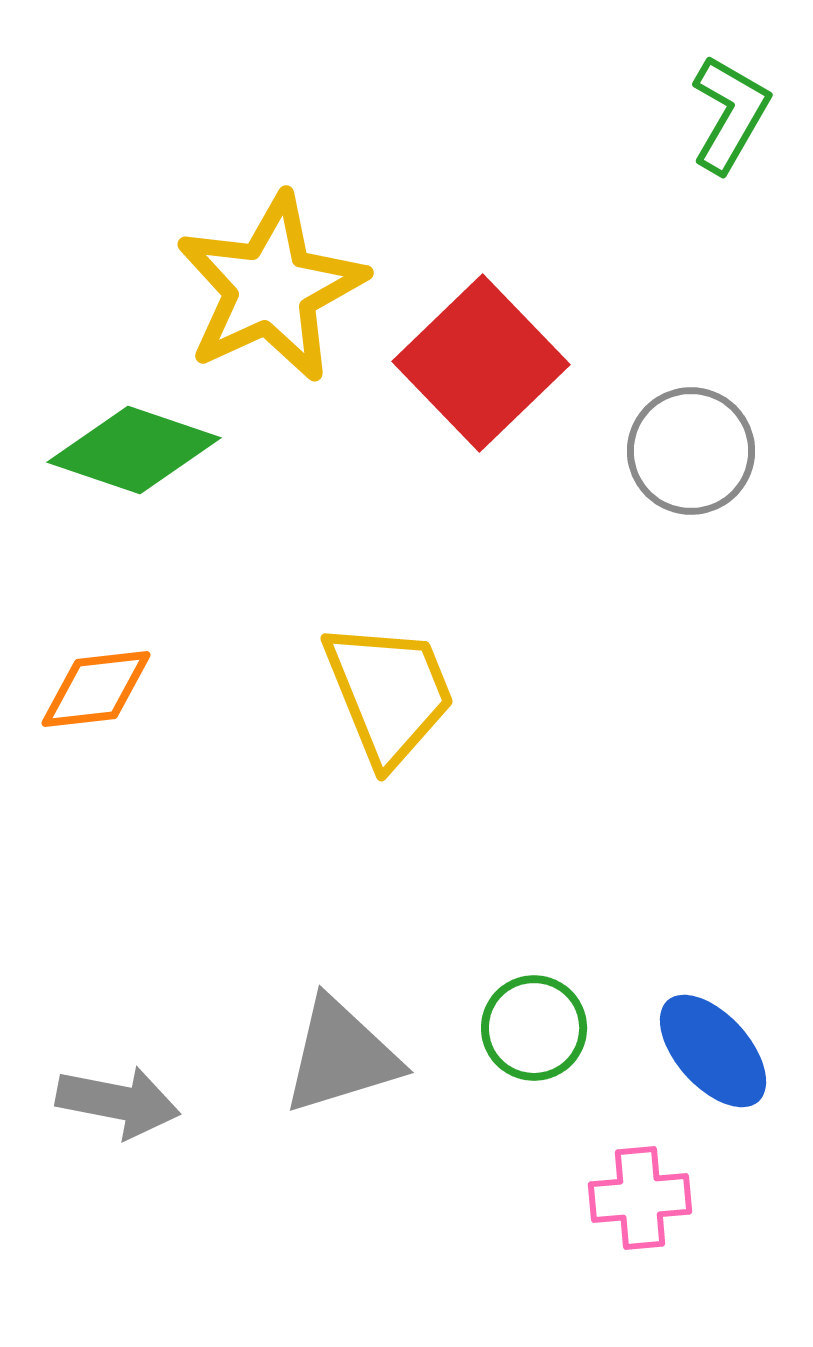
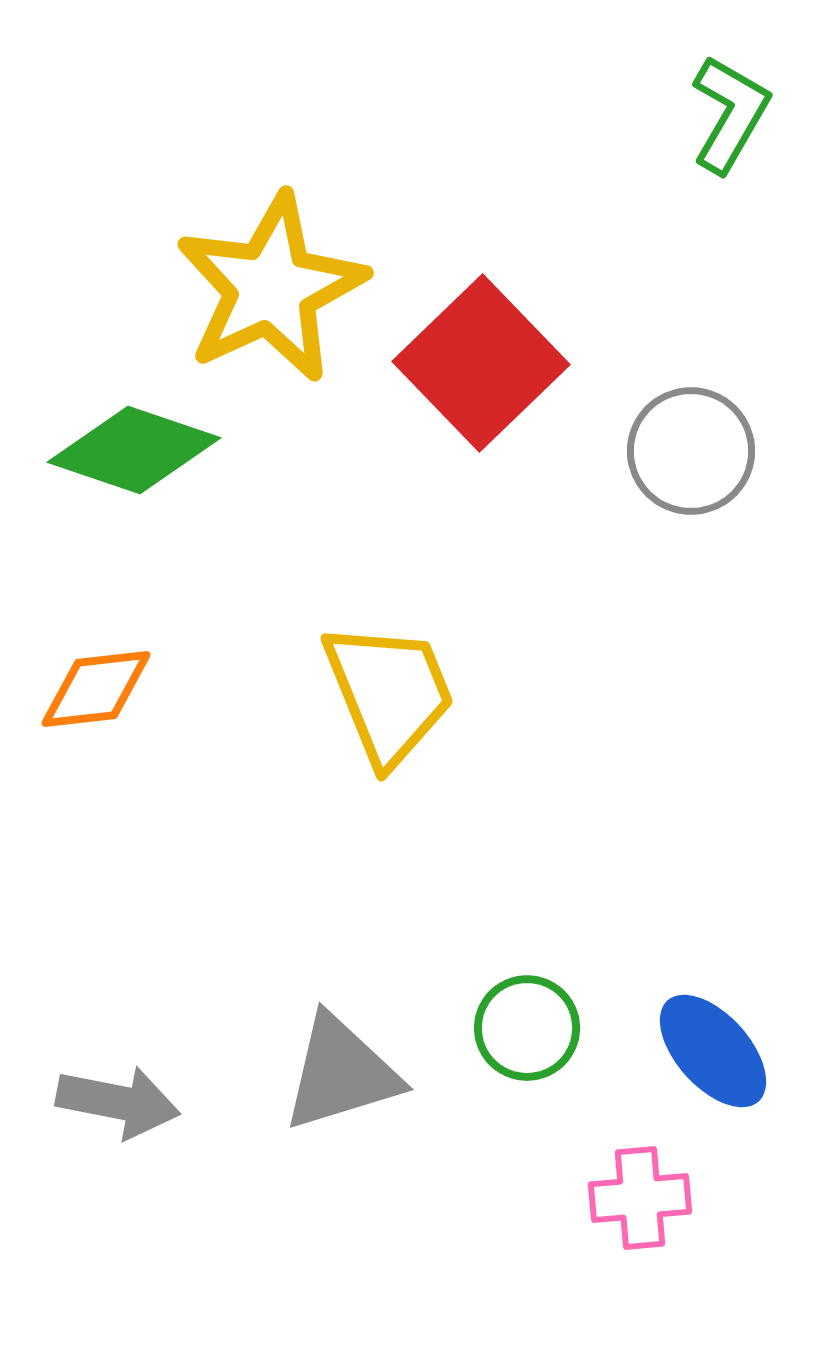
green circle: moved 7 px left
gray triangle: moved 17 px down
